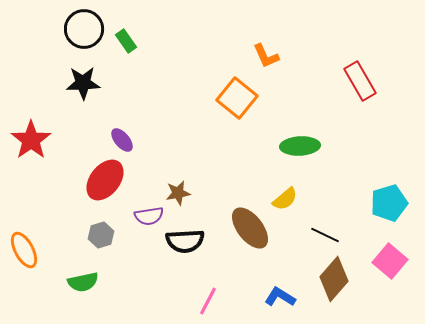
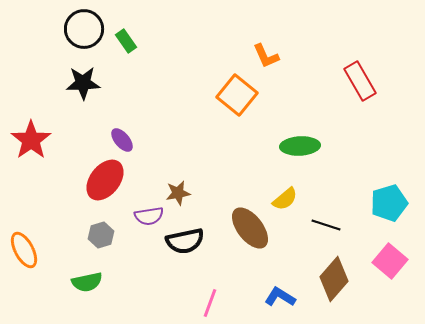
orange square: moved 3 px up
black line: moved 1 px right, 10 px up; rotated 8 degrees counterclockwise
black semicircle: rotated 9 degrees counterclockwise
green semicircle: moved 4 px right
pink line: moved 2 px right, 2 px down; rotated 8 degrees counterclockwise
